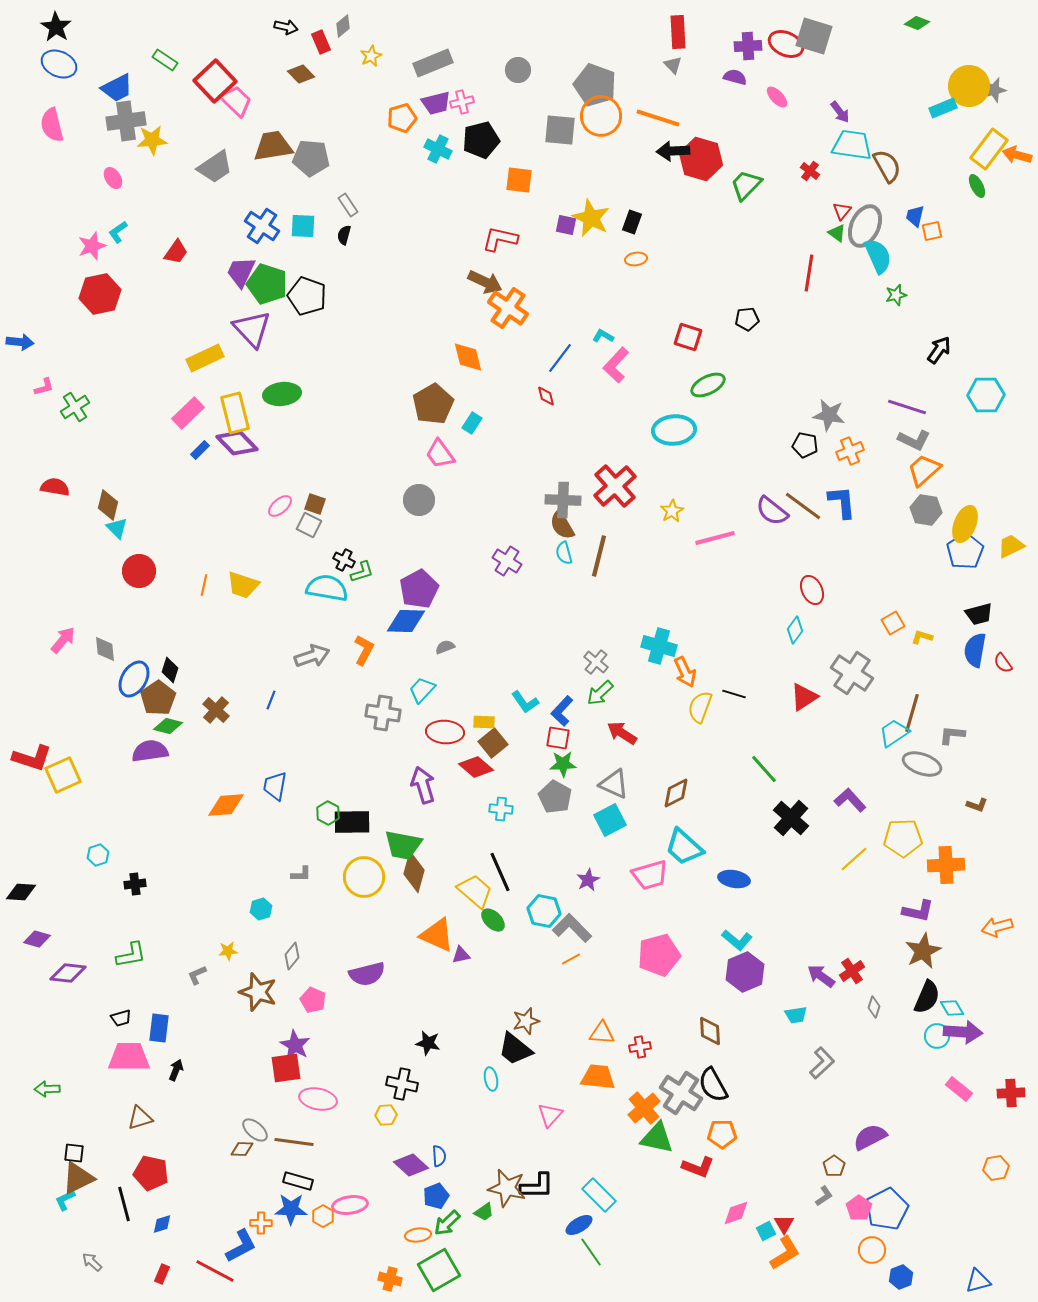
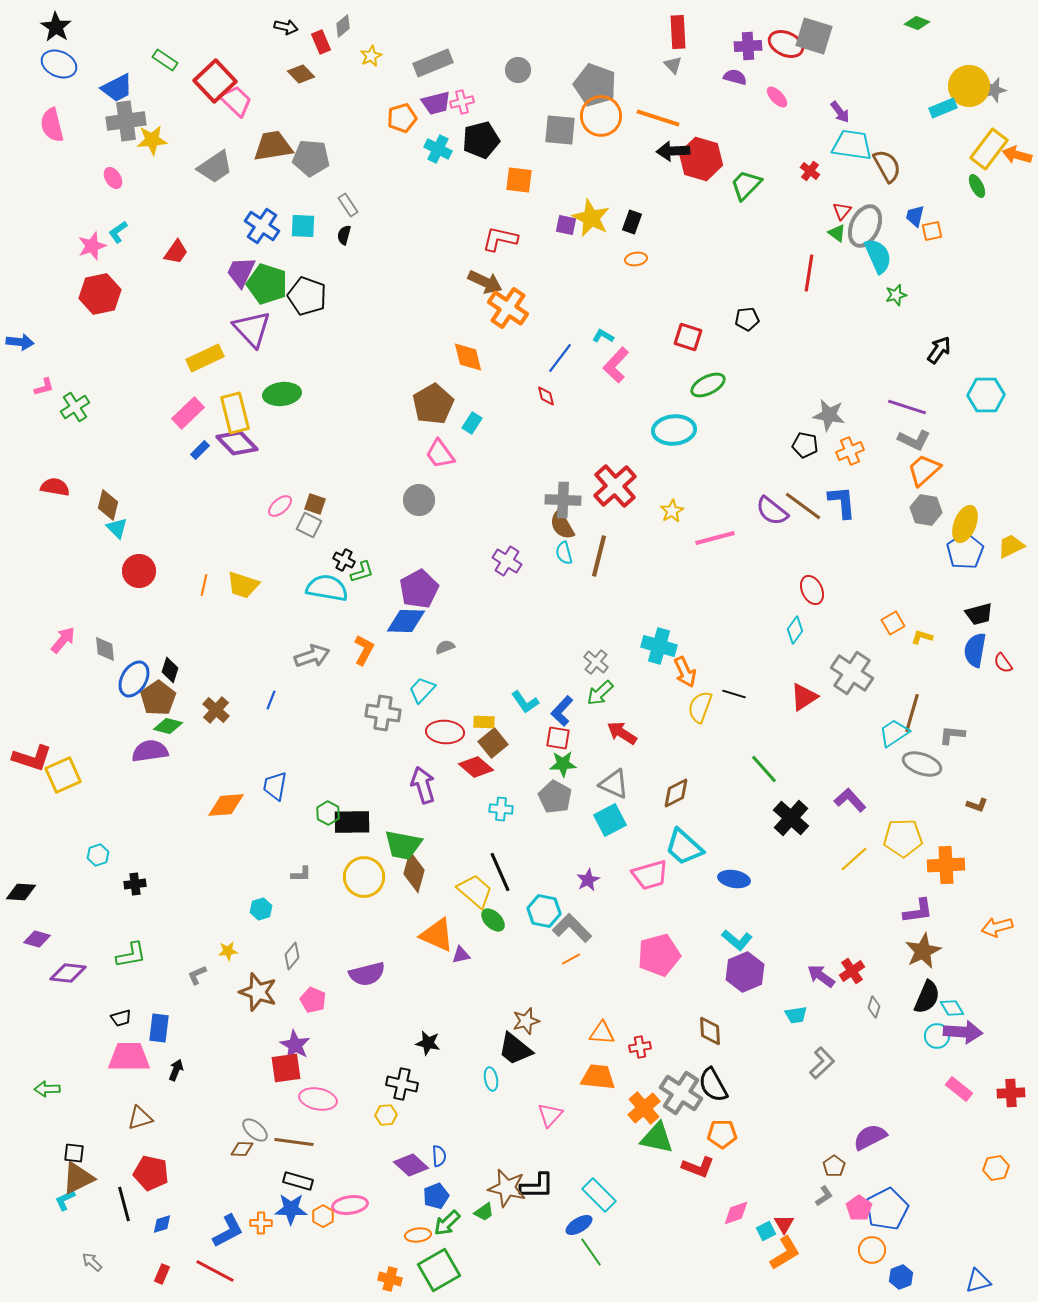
purple L-shape at (918, 911): rotated 20 degrees counterclockwise
blue L-shape at (241, 1246): moved 13 px left, 15 px up
